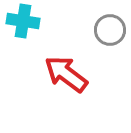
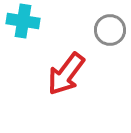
red arrow: rotated 90 degrees counterclockwise
